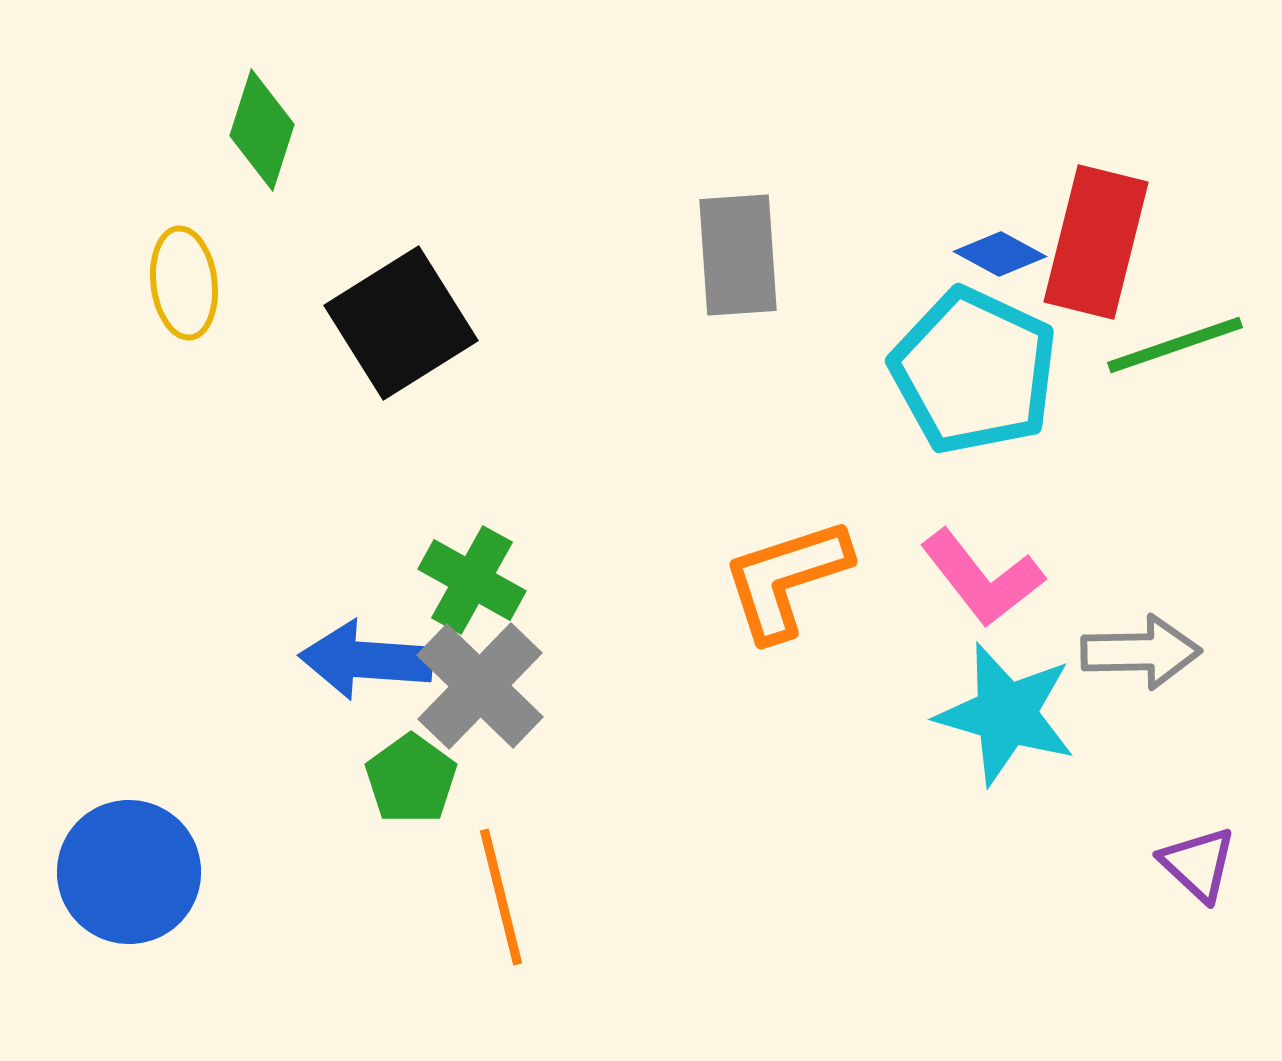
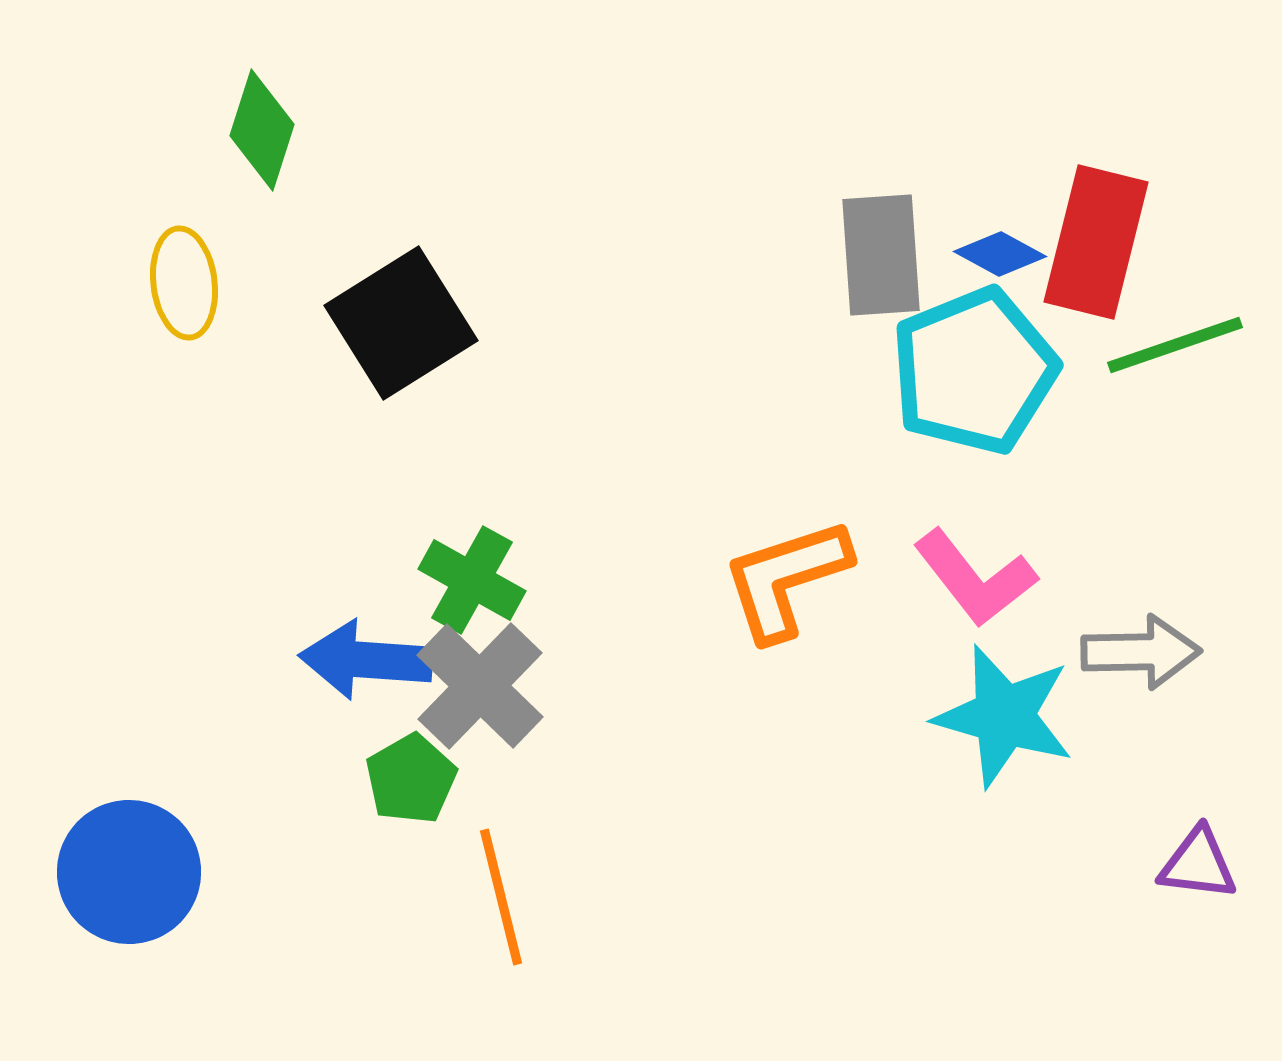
gray rectangle: moved 143 px right
cyan pentagon: rotated 25 degrees clockwise
pink L-shape: moved 7 px left
cyan star: moved 2 px left, 2 px down
green pentagon: rotated 6 degrees clockwise
purple triangle: rotated 36 degrees counterclockwise
